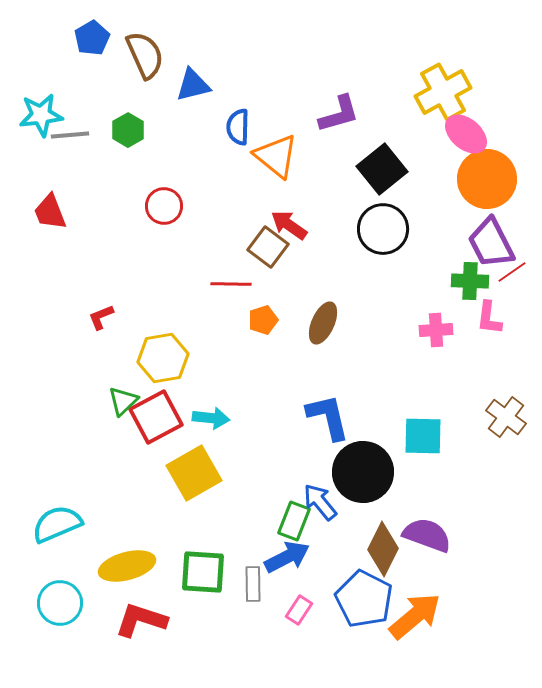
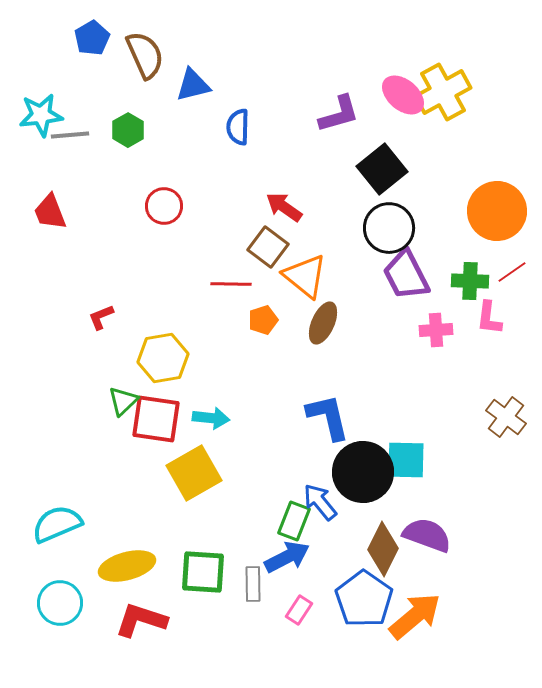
pink ellipse at (466, 134): moved 63 px left, 39 px up
orange triangle at (276, 156): moved 29 px right, 120 px down
orange circle at (487, 179): moved 10 px right, 32 px down
red arrow at (289, 225): moved 5 px left, 18 px up
black circle at (383, 229): moved 6 px right, 1 px up
purple trapezoid at (491, 243): moved 85 px left, 32 px down
red square at (156, 417): moved 2 px down; rotated 36 degrees clockwise
cyan square at (423, 436): moved 17 px left, 24 px down
blue pentagon at (364, 599): rotated 8 degrees clockwise
